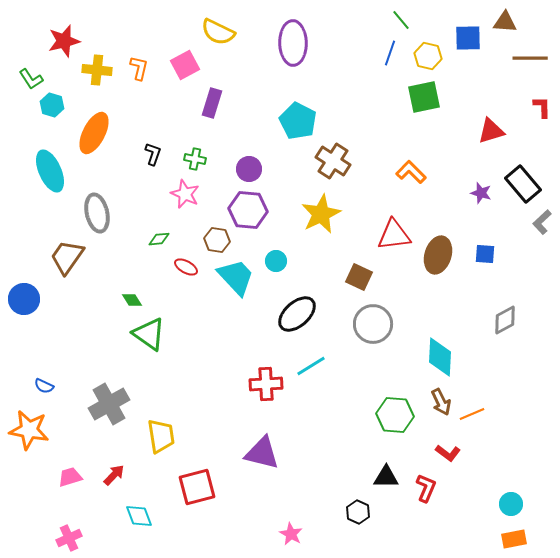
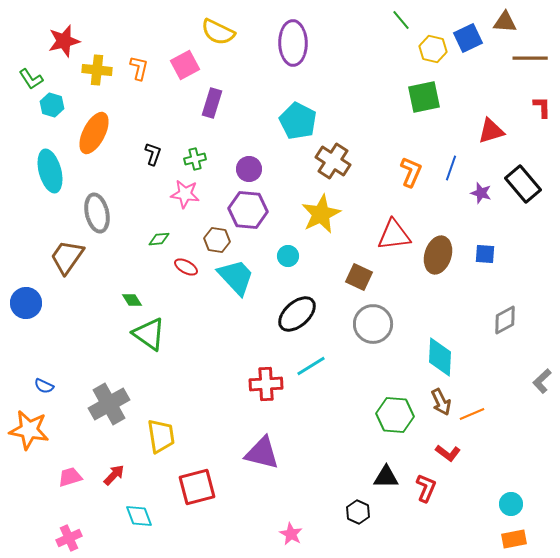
blue square at (468, 38): rotated 24 degrees counterclockwise
blue line at (390, 53): moved 61 px right, 115 px down
yellow hexagon at (428, 56): moved 5 px right, 7 px up
green cross at (195, 159): rotated 25 degrees counterclockwise
cyan ellipse at (50, 171): rotated 9 degrees clockwise
orange L-shape at (411, 172): rotated 68 degrees clockwise
pink star at (185, 194): rotated 16 degrees counterclockwise
gray L-shape at (542, 222): moved 159 px down
cyan circle at (276, 261): moved 12 px right, 5 px up
blue circle at (24, 299): moved 2 px right, 4 px down
